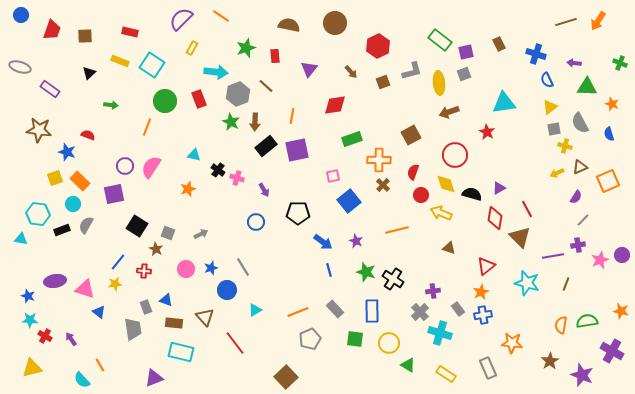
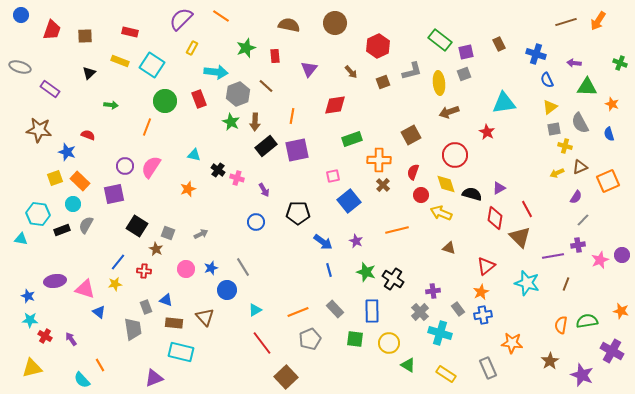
red line at (235, 343): moved 27 px right
